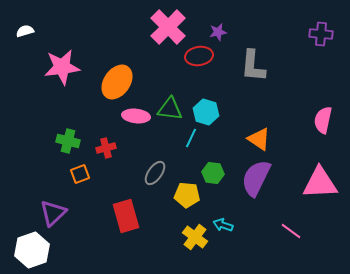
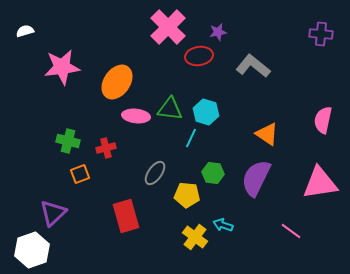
gray L-shape: rotated 124 degrees clockwise
orange triangle: moved 8 px right, 5 px up
pink triangle: rotated 6 degrees counterclockwise
